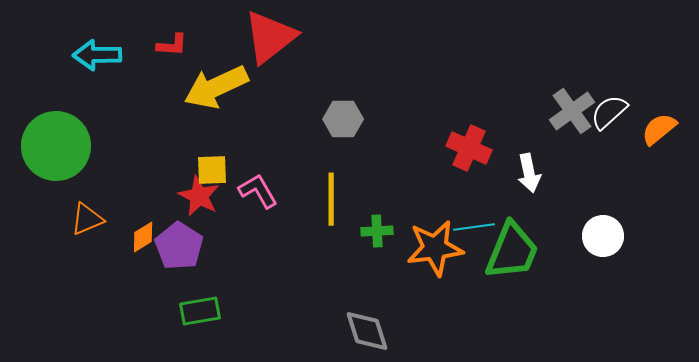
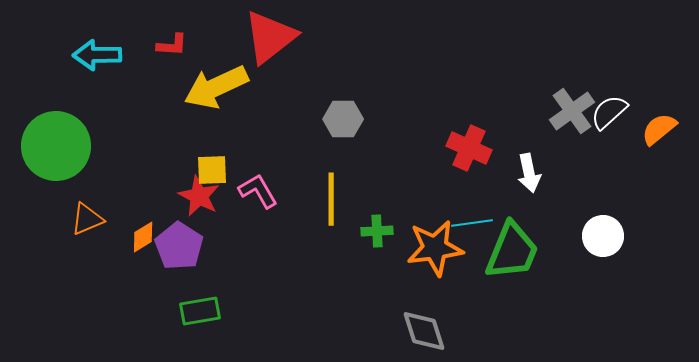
cyan line: moved 2 px left, 4 px up
gray diamond: moved 57 px right
